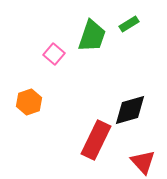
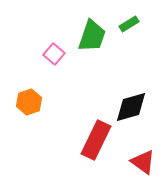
black diamond: moved 1 px right, 3 px up
red triangle: rotated 12 degrees counterclockwise
